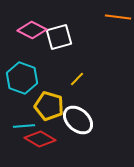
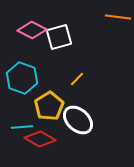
yellow pentagon: rotated 24 degrees clockwise
cyan line: moved 2 px left, 1 px down
